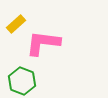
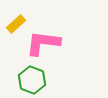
green hexagon: moved 10 px right, 1 px up
